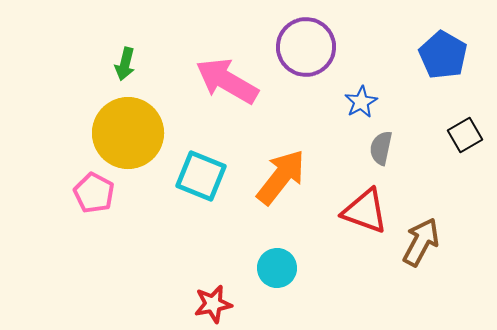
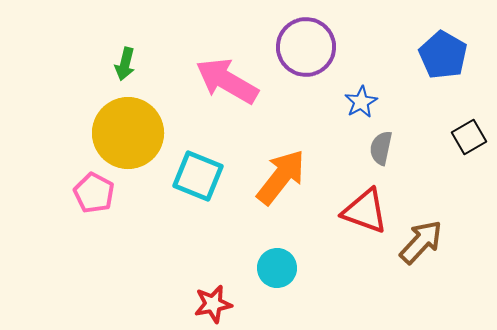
black square: moved 4 px right, 2 px down
cyan square: moved 3 px left
brown arrow: rotated 15 degrees clockwise
